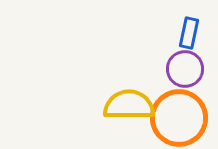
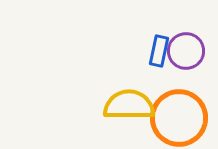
blue rectangle: moved 30 px left, 18 px down
purple circle: moved 1 px right, 18 px up
